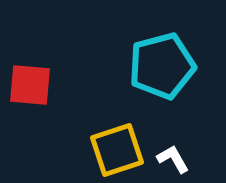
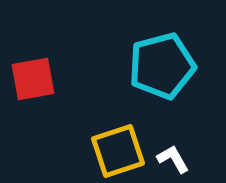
red square: moved 3 px right, 6 px up; rotated 15 degrees counterclockwise
yellow square: moved 1 px right, 1 px down
